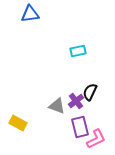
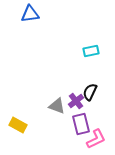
cyan rectangle: moved 13 px right
yellow rectangle: moved 2 px down
purple rectangle: moved 1 px right, 3 px up
